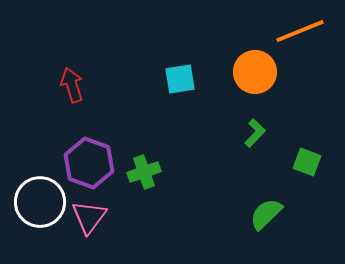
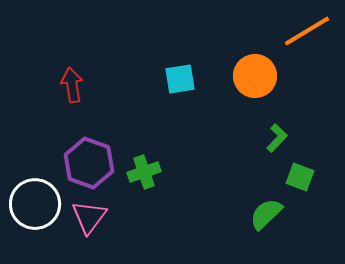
orange line: moved 7 px right; rotated 9 degrees counterclockwise
orange circle: moved 4 px down
red arrow: rotated 8 degrees clockwise
green L-shape: moved 22 px right, 5 px down
green square: moved 7 px left, 15 px down
white circle: moved 5 px left, 2 px down
